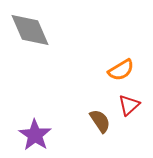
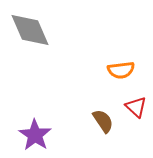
orange semicircle: rotated 24 degrees clockwise
red triangle: moved 7 px right, 2 px down; rotated 35 degrees counterclockwise
brown semicircle: moved 3 px right
